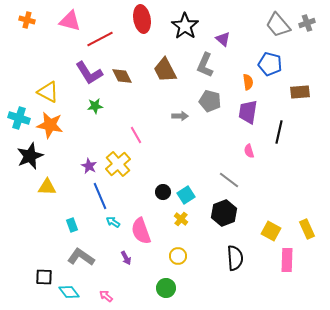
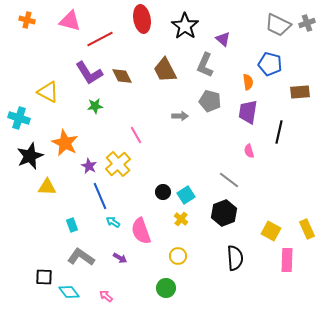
gray trapezoid at (278, 25): rotated 24 degrees counterclockwise
orange star at (50, 125): moved 15 px right, 18 px down; rotated 16 degrees clockwise
purple arrow at (126, 258): moved 6 px left; rotated 32 degrees counterclockwise
